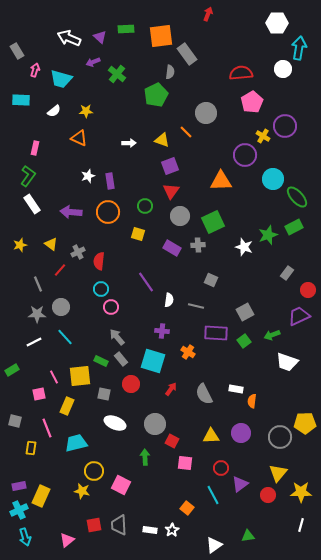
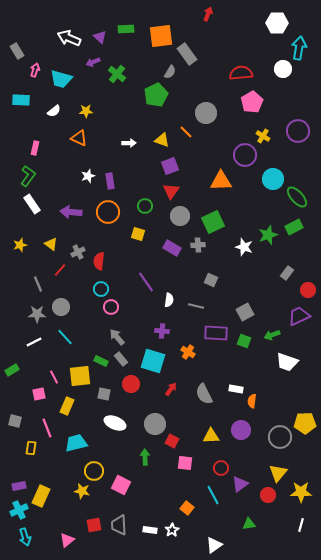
gray semicircle at (170, 72): rotated 24 degrees clockwise
purple circle at (285, 126): moved 13 px right, 5 px down
green square at (244, 341): rotated 32 degrees counterclockwise
purple circle at (241, 433): moved 3 px up
green triangle at (248, 536): moved 1 px right, 12 px up
